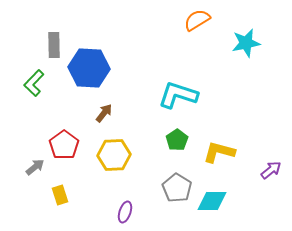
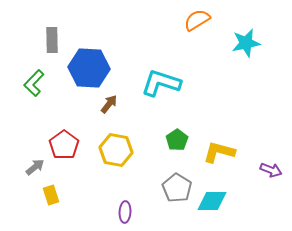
gray rectangle: moved 2 px left, 5 px up
cyan L-shape: moved 17 px left, 12 px up
brown arrow: moved 5 px right, 9 px up
yellow hexagon: moved 2 px right, 5 px up; rotated 12 degrees clockwise
purple arrow: rotated 60 degrees clockwise
yellow rectangle: moved 9 px left
purple ellipse: rotated 15 degrees counterclockwise
